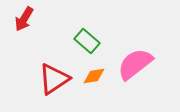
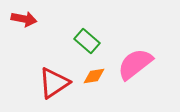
red arrow: rotated 110 degrees counterclockwise
red triangle: moved 4 px down
